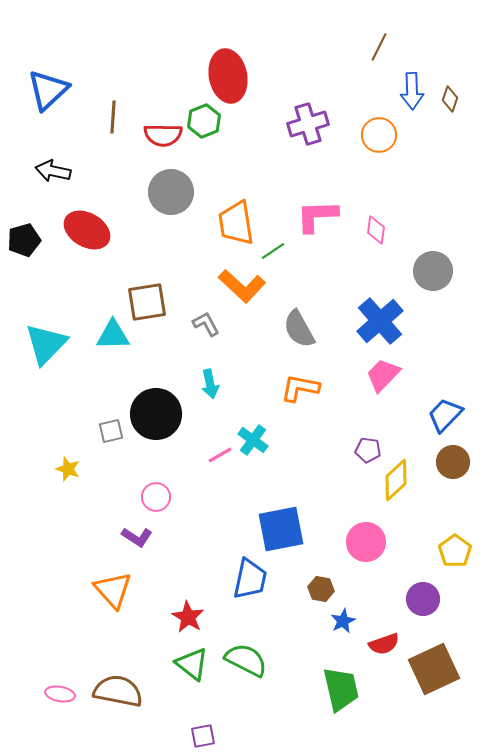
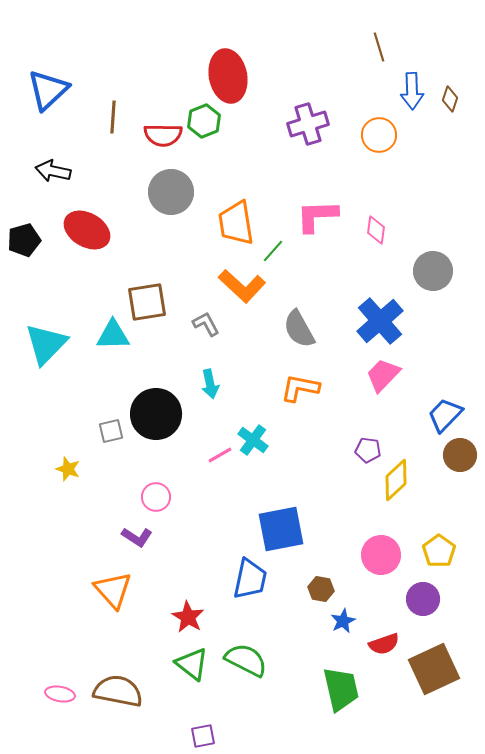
brown line at (379, 47): rotated 44 degrees counterclockwise
green line at (273, 251): rotated 15 degrees counterclockwise
brown circle at (453, 462): moved 7 px right, 7 px up
pink circle at (366, 542): moved 15 px right, 13 px down
yellow pentagon at (455, 551): moved 16 px left
